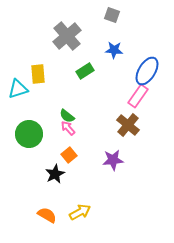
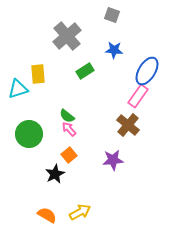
pink arrow: moved 1 px right, 1 px down
